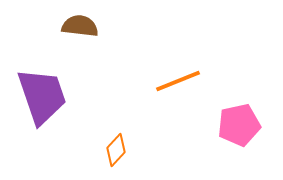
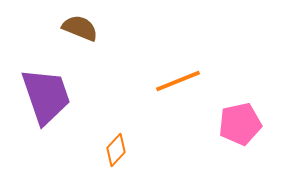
brown semicircle: moved 2 px down; rotated 15 degrees clockwise
purple trapezoid: moved 4 px right
pink pentagon: moved 1 px right, 1 px up
